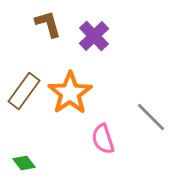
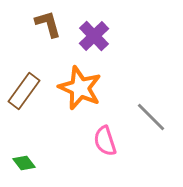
orange star: moved 10 px right, 5 px up; rotated 15 degrees counterclockwise
pink semicircle: moved 2 px right, 2 px down
